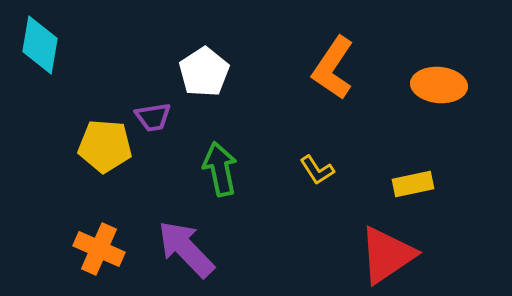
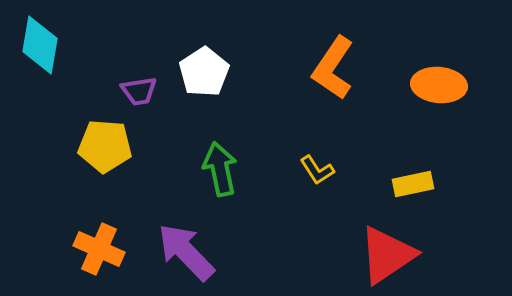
purple trapezoid: moved 14 px left, 26 px up
purple arrow: moved 3 px down
